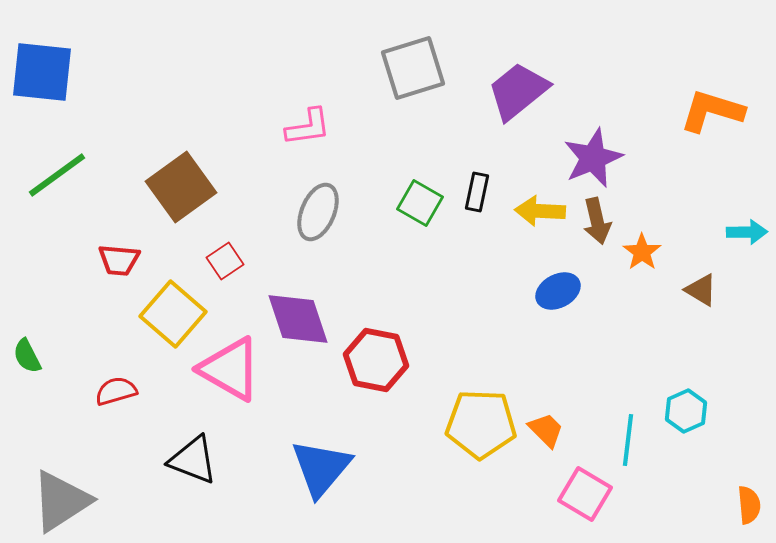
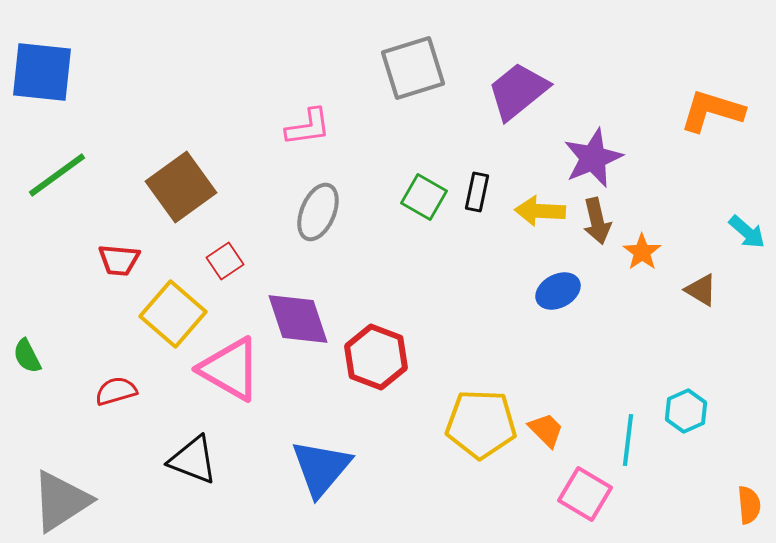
green square: moved 4 px right, 6 px up
cyan arrow: rotated 42 degrees clockwise
red hexagon: moved 3 px up; rotated 10 degrees clockwise
